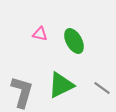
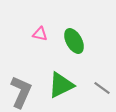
gray L-shape: moved 1 px left; rotated 8 degrees clockwise
